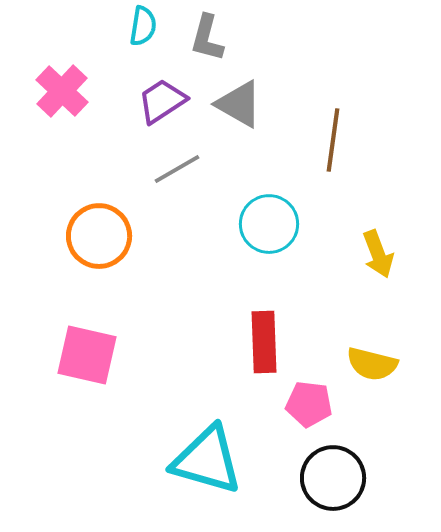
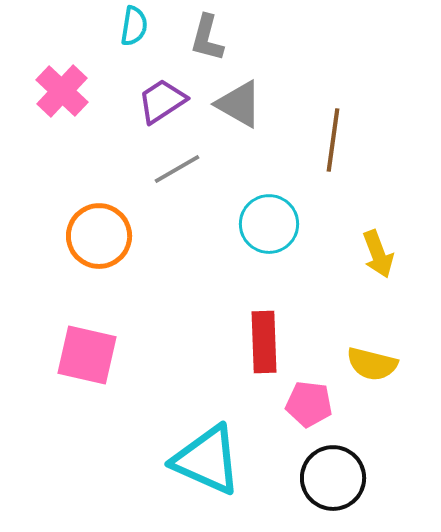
cyan semicircle: moved 9 px left
cyan triangle: rotated 8 degrees clockwise
